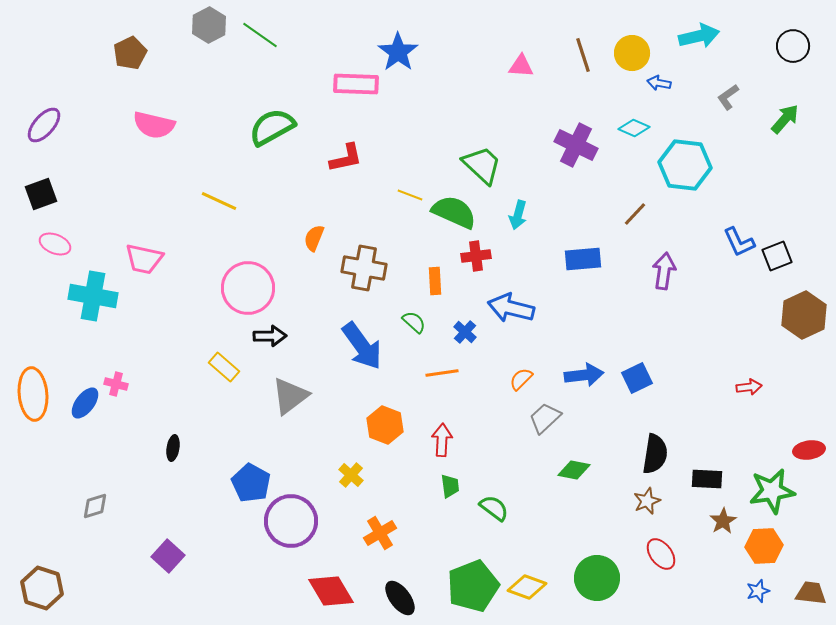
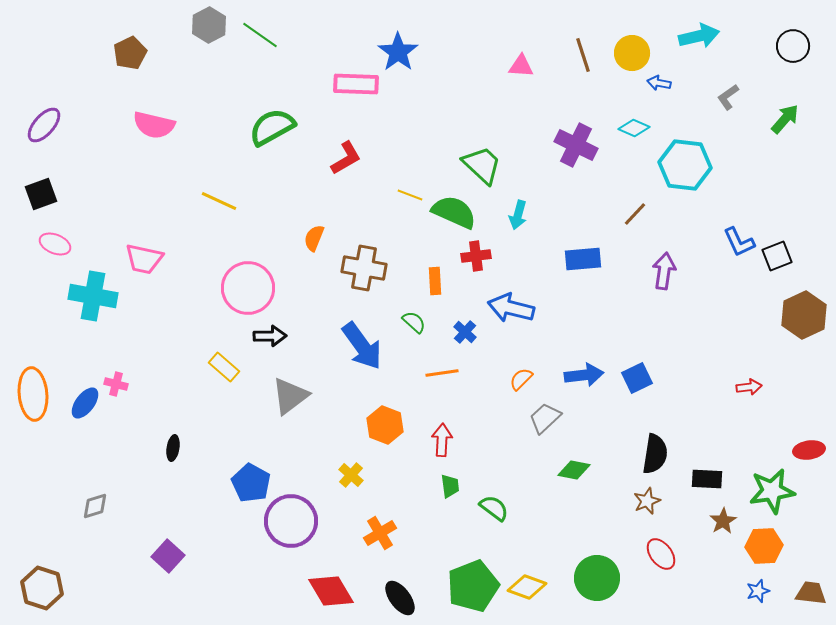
red L-shape at (346, 158): rotated 18 degrees counterclockwise
